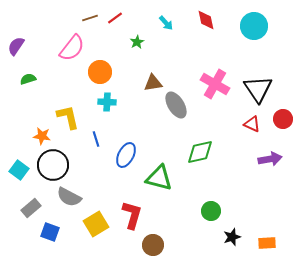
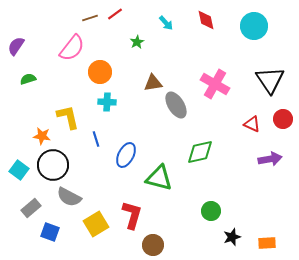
red line: moved 4 px up
black triangle: moved 12 px right, 9 px up
